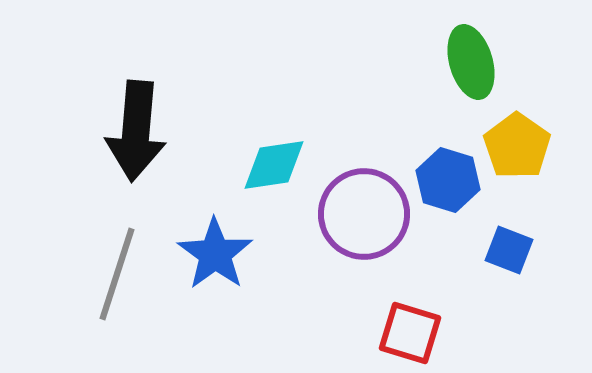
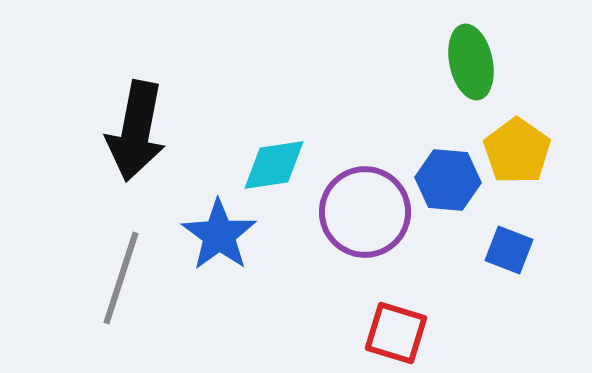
green ellipse: rotated 4 degrees clockwise
black arrow: rotated 6 degrees clockwise
yellow pentagon: moved 5 px down
blue hexagon: rotated 12 degrees counterclockwise
purple circle: moved 1 px right, 2 px up
blue star: moved 4 px right, 19 px up
gray line: moved 4 px right, 4 px down
red square: moved 14 px left
